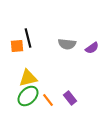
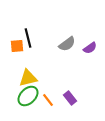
gray semicircle: rotated 42 degrees counterclockwise
purple semicircle: moved 2 px left
